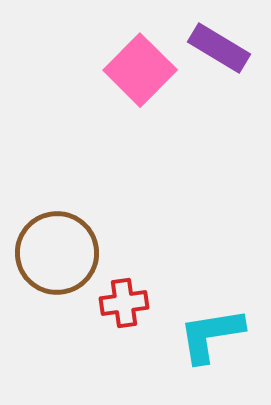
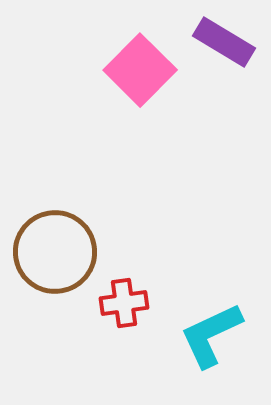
purple rectangle: moved 5 px right, 6 px up
brown circle: moved 2 px left, 1 px up
cyan L-shape: rotated 16 degrees counterclockwise
